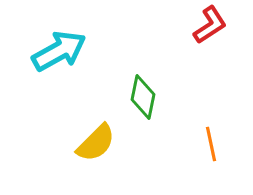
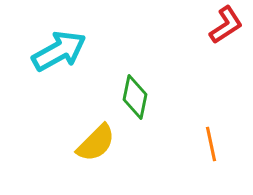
red L-shape: moved 16 px right
green diamond: moved 8 px left
